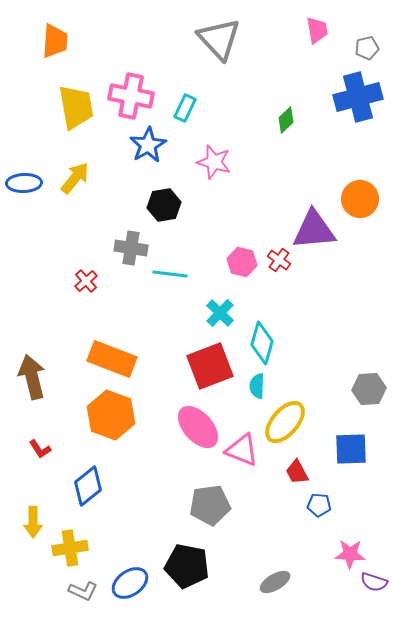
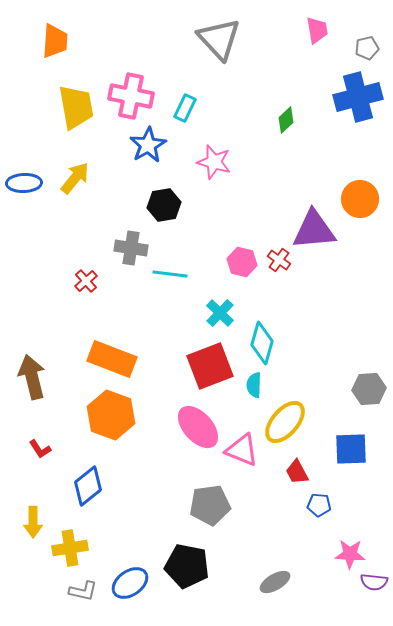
cyan semicircle at (257, 386): moved 3 px left, 1 px up
purple semicircle at (374, 582): rotated 12 degrees counterclockwise
gray L-shape at (83, 591): rotated 12 degrees counterclockwise
